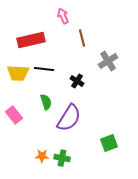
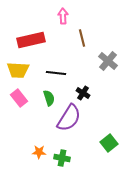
pink arrow: rotated 21 degrees clockwise
gray cross: rotated 18 degrees counterclockwise
black line: moved 12 px right, 4 px down
yellow trapezoid: moved 3 px up
black cross: moved 6 px right, 12 px down
green semicircle: moved 3 px right, 4 px up
pink rectangle: moved 5 px right, 17 px up
green square: rotated 18 degrees counterclockwise
orange star: moved 3 px left, 4 px up
